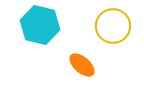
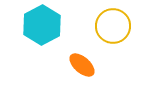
cyan hexagon: moved 2 px right; rotated 18 degrees clockwise
